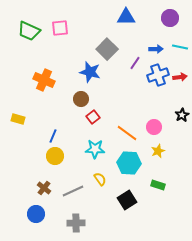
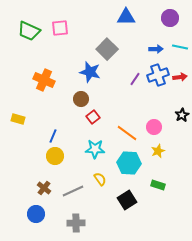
purple line: moved 16 px down
